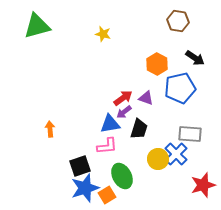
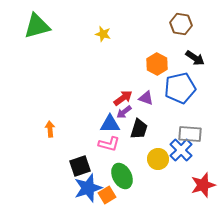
brown hexagon: moved 3 px right, 3 px down
blue triangle: rotated 10 degrees clockwise
pink L-shape: moved 2 px right, 2 px up; rotated 20 degrees clockwise
blue cross: moved 5 px right, 4 px up
blue star: moved 3 px right
